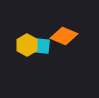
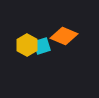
cyan square: rotated 24 degrees counterclockwise
